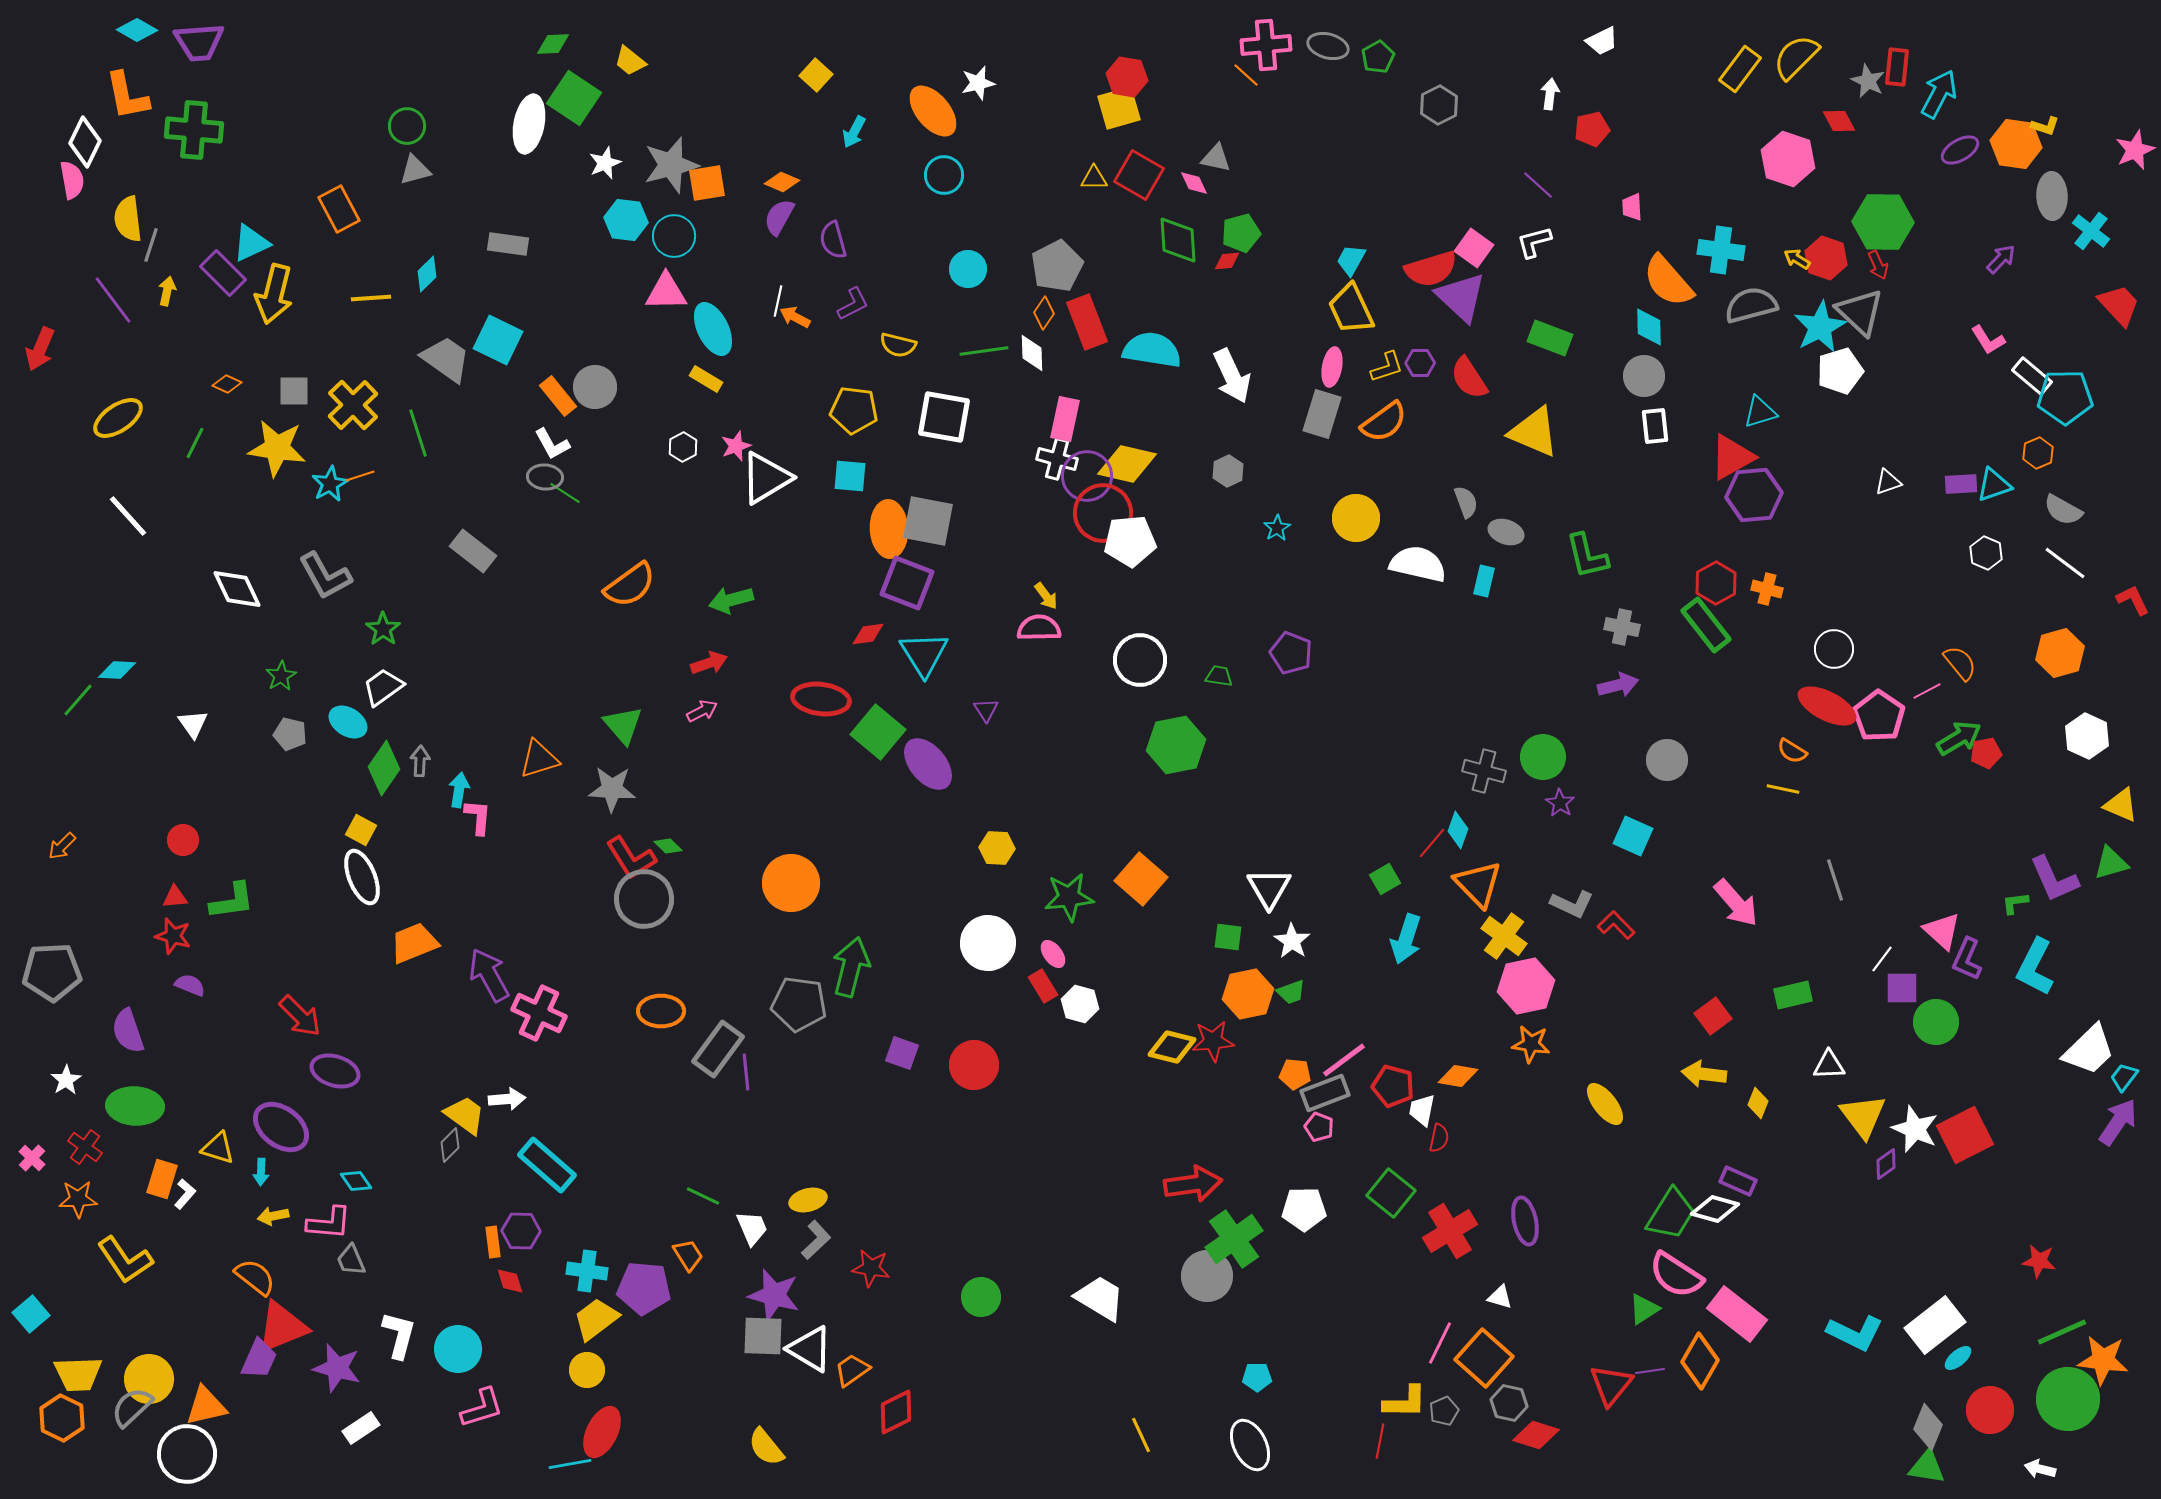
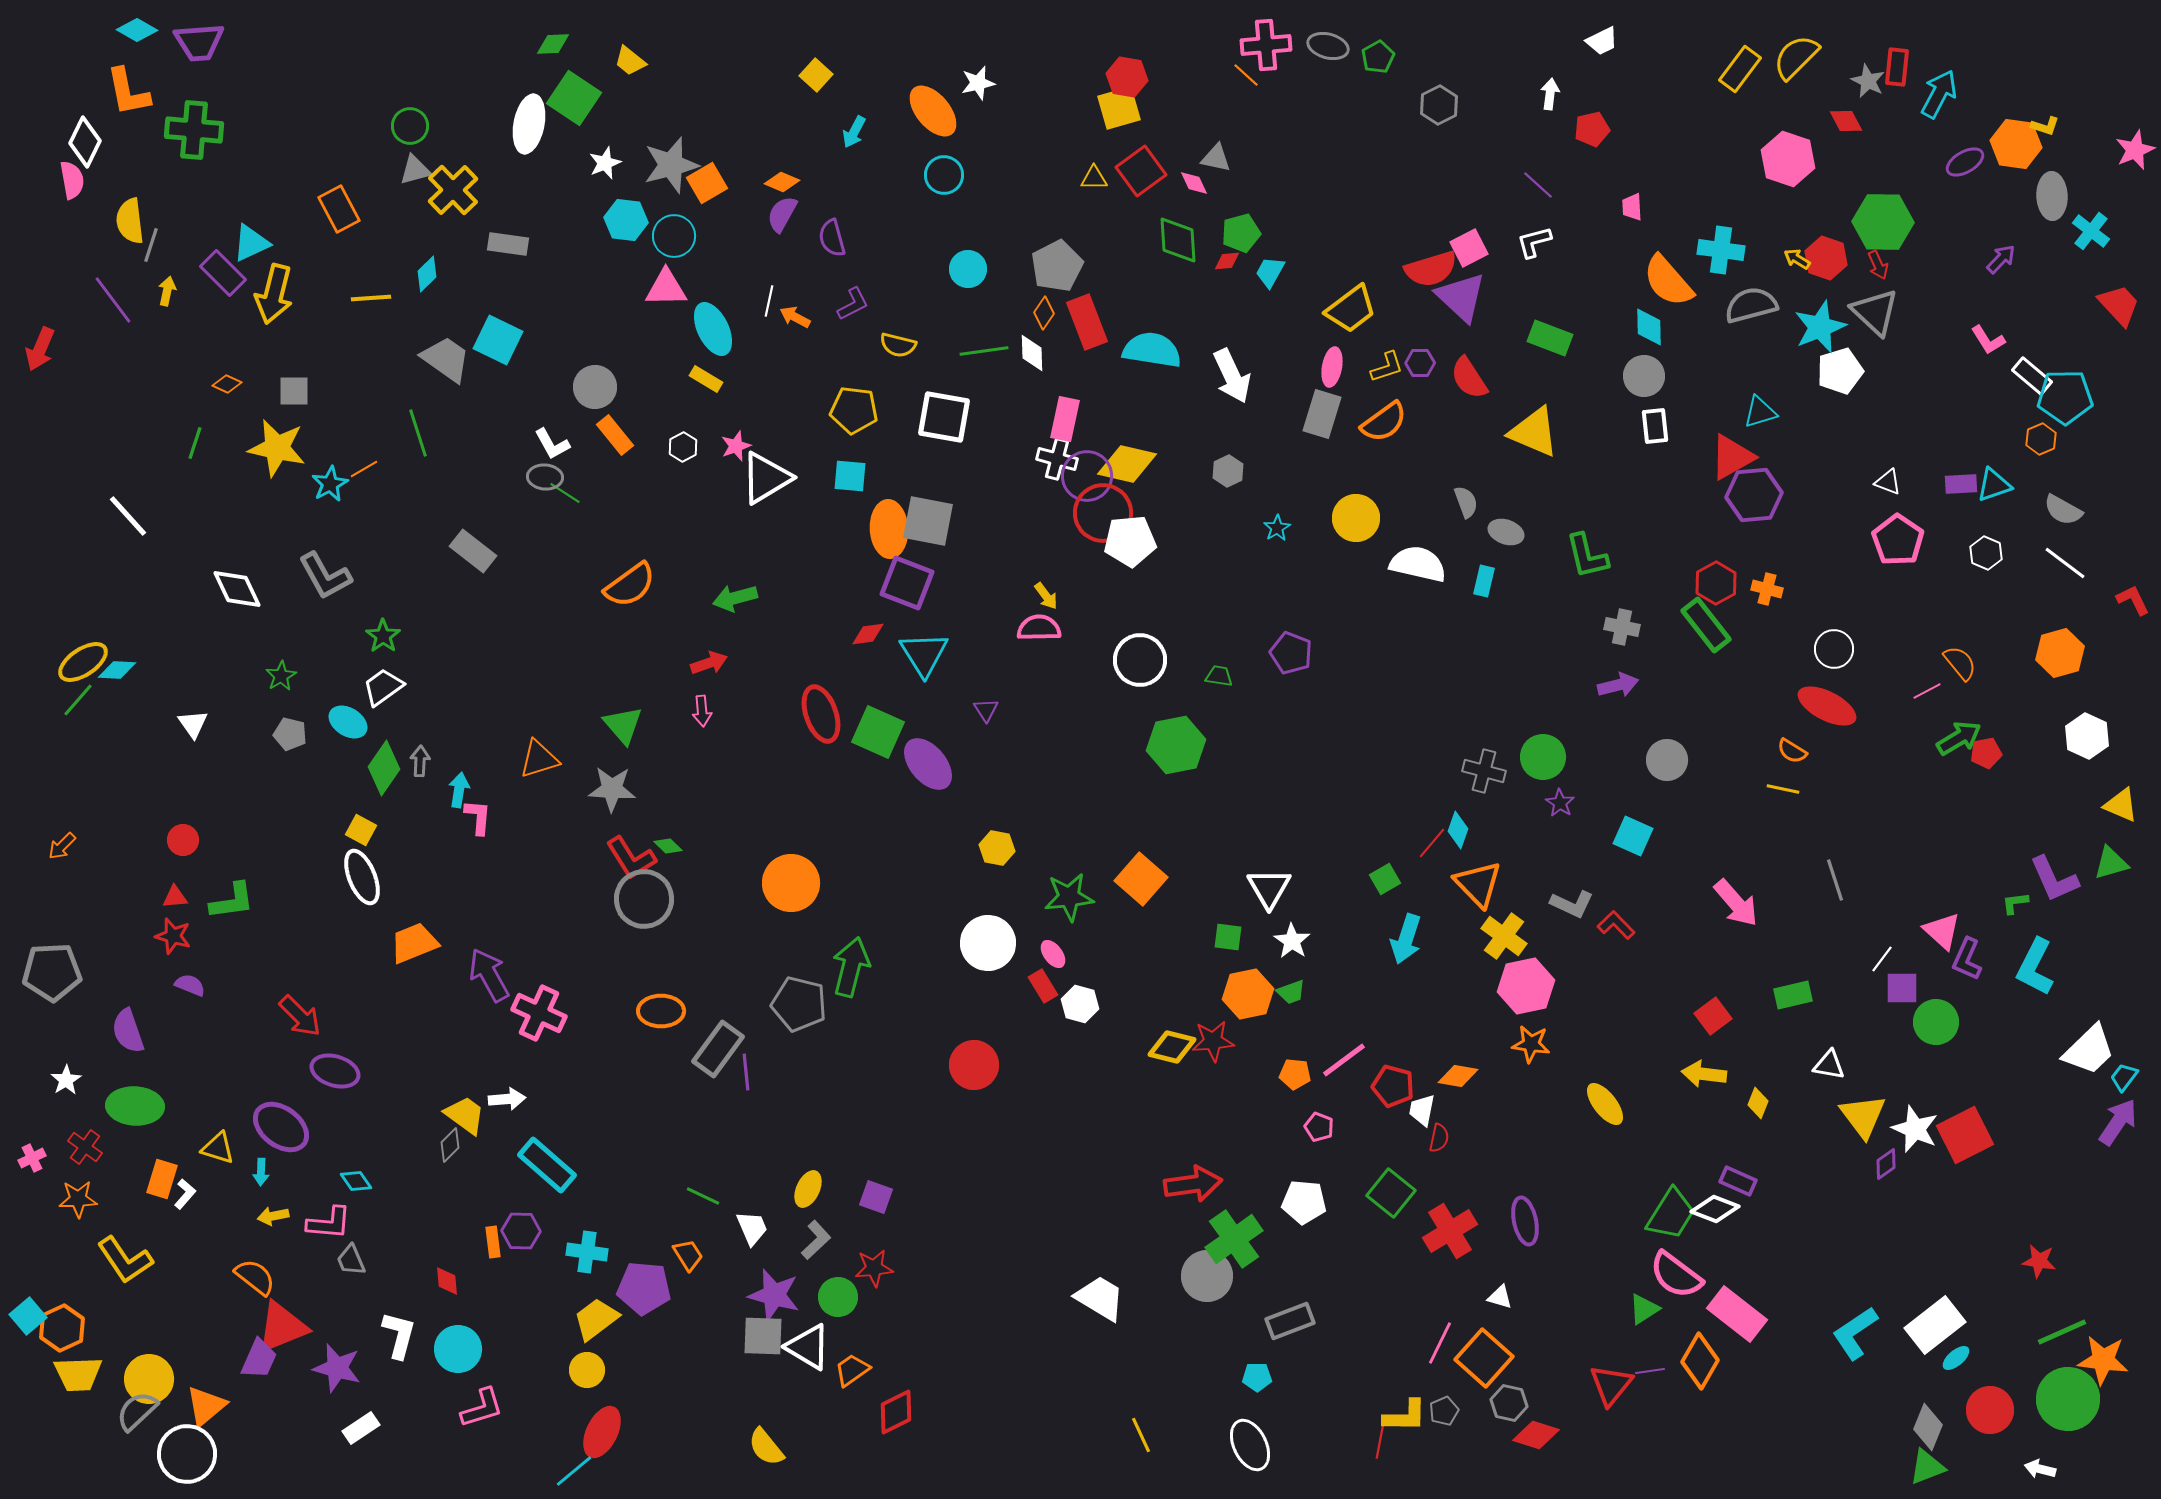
orange L-shape at (127, 96): moved 1 px right, 4 px up
red diamond at (1839, 121): moved 7 px right
green circle at (407, 126): moved 3 px right
purple ellipse at (1960, 150): moved 5 px right, 12 px down
red square at (1139, 175): moved 2 px right, 4 px up; rotated 24 degrees clockwise
orange square at (707, 183): rotated 21 degrees counterclockwise
purple semicircle at (779, 217): moved 3 px right, 3 px up
yellow semicircle at (128, 219): moved 2 px right, 2 px down
purple semicircle at (833, 240): moved 1 px left, 2 px up
pink square at (1474, 248): moved 5 px left; rotated 27 degrees clockwise
cyan trapezoid at (1351, 260): moved 81 px left, 12 px down
pink triangle at (666, 292): moved 4 px up
white line at (778, 301): moved 9 px left
yellow trapezoid at (1351, 309): rotated 102 degrees counterclockwise
gray triangle at (1860, 312): moved 15 px right
cyan star at (1820, 327): rotated 6 degrees clockwise
orange rectangle at (558, 396): moved 57 px right, 39 px down
yellow cross at (353, 405): moved 100 px right, 215 px up
yellow ellipse at (118, 418): moved 35 px left, 244 px down
green line at (195, 443): rotated 8 degrees counterclockwise
yellow star at (277, 448): rotated 4 degrees clockwise
orange hexagon at (2038, 453): moved 3 px right, 14 px up
orange line at (360, 476): moved 4 px right, 7 px up; rotated 12 degrees counterclockwise
white triangle at (1888, 482): rotated 40 degrees clockwise
green arrow at (731, 600): moved 4 px right, 2 px up
green star at (383, 629): moved 7 px down
red ellipse at (821, 699): moved 15 px down; rotated 64 degrees clockwise
pink arrow at (702, 711): rotated 112 degrees clockwise
pink pentagon at (1879, 716): moved 19 px right, 176 px up
green square at (878, 732): rotated 16 degrees counterclockwise
yellow hexagon at (997, 848): rotated 8 degrees clockwise
gray pentagon at (799, 1004): rotated 6 degrees clockwise
purple square at (902, 1053): moved 26 px left, 144 px down
white triangle at (1829, 1065): rotated 12 degrees clockwise
gray rectangle at (1325, 1093): moved 35 px left, 228 px down
pink cross at (32, 1158): rotated 20 degrees clockwise
yellow ellipse at (808, 1200): moved 11 px up; rotated 51 degrees counterclockwise
white pentagon at (1304, 1209): moved 7 px up; rotated 6 degrees clockwise
white diamond at (1715, 1209): rotated 6 degrees clockwise
red star at (871, 1268): moved 3 px right; rotated 15 degrees counterclockwise
cyan cross at (587, 1271): moved 19 px up
pink semicircle at (1676, 1275): rotated 4 degrees clockwise
red diamond at (510, 1281): moved 63 px left; rotated 12 degrees clockwise
green circle at (981, 1297): moved 143 px left
cyan square at (31, 1314): moved 3 px left, 2 px down
cyan L-shape at (1855, 1333): rotated 120 degrees clockwise
white triangle at (810, 1349): moved 2 px left, 2 px up
cyan ellipse at (1958, 1358): moved 2 px left
yellow L-shape at (1405, 1402): moved 14 px down
orange triangle at (206, 1406): rotated 27 degrees counterclockwise
gray semicircle at (132, 1407): moved 5 px right, 4 px down
orange hexagon at (62, 1418): moved 90 px up; rotated 9 degrees clockwise
cyan line at (570, 1464): moved 4 px right, 7 px down; rotated 30 degrees counterclockwise
green triangle at (1927, 1467): rotated 30 degrees counterclockwise
